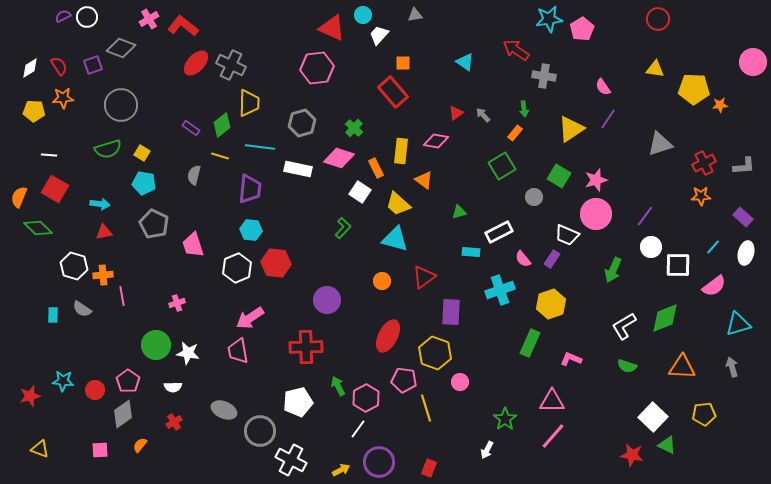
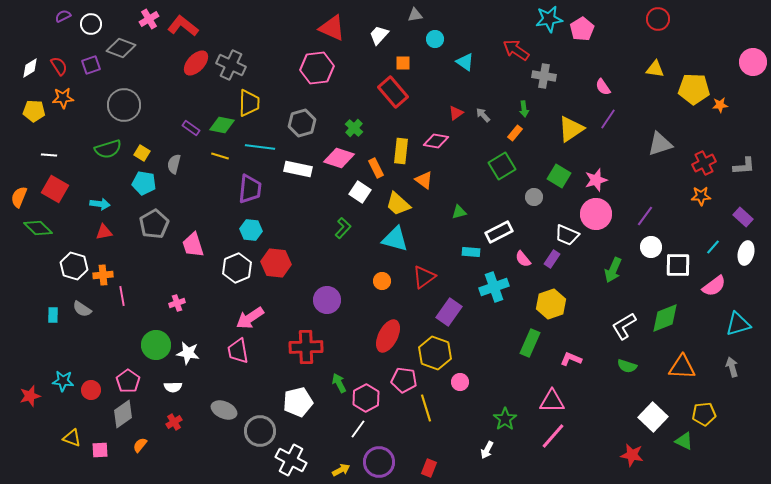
cyan circle at (363, 15): moved 72 px right, 24 px down
white circle at (87, 17): moved 4 px right, 7 px down
purple square at (93, 65): moved 2 px left
gray circle at (121, 105): moved 3 px right
green diamond at (222, 125): rotated 50 degrees clockwise
gray semicircle at (194, 175): moved 20 px left, 11 px up
gray pentagon at (154, 224): rotated 16 degrees clockwise
cyan cross at (500, 290): moved 6 px left, 3 px up
purple rectangle at (451, 312): moved 2 px left; rotated 32 degrees clockwise
green arrow at (338, 386): moved 1 px right, 3 px up
red circle at (95, 390): moved 4 px left
green triangle at (667, 445): moved 17 px right, 4 px up
yellow triangle at (40, 449): moved 32 px right, 11 px up
